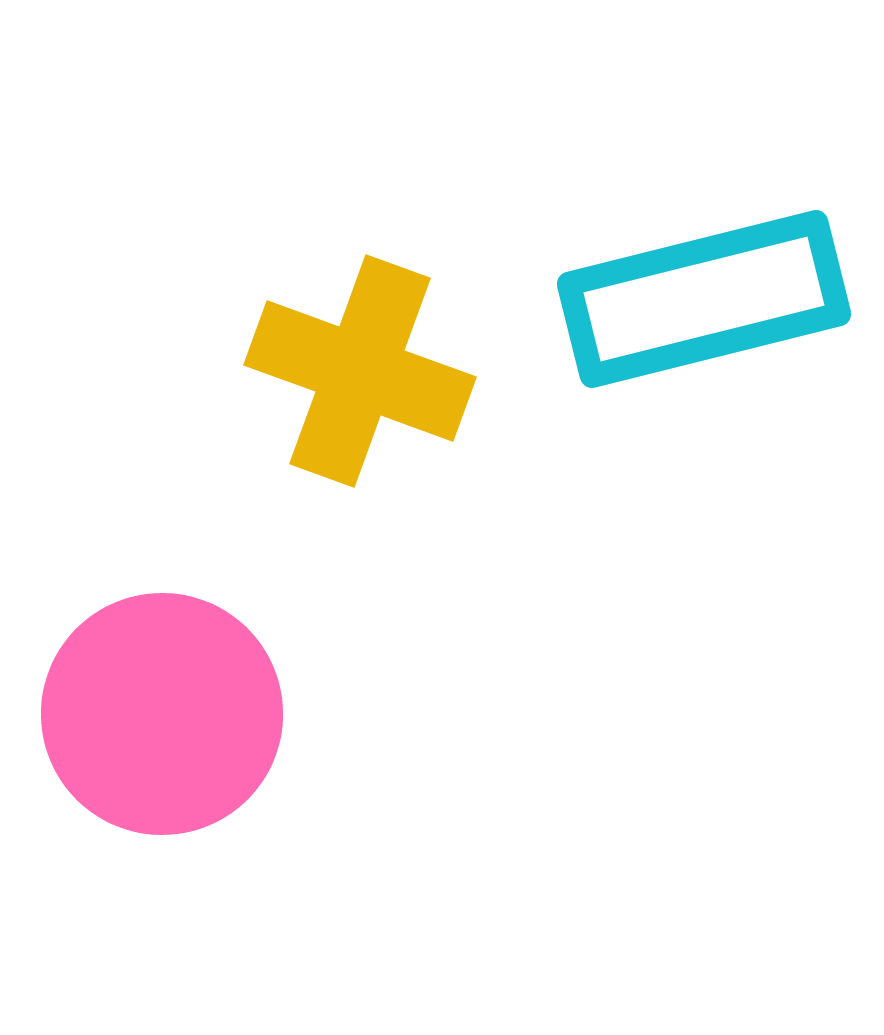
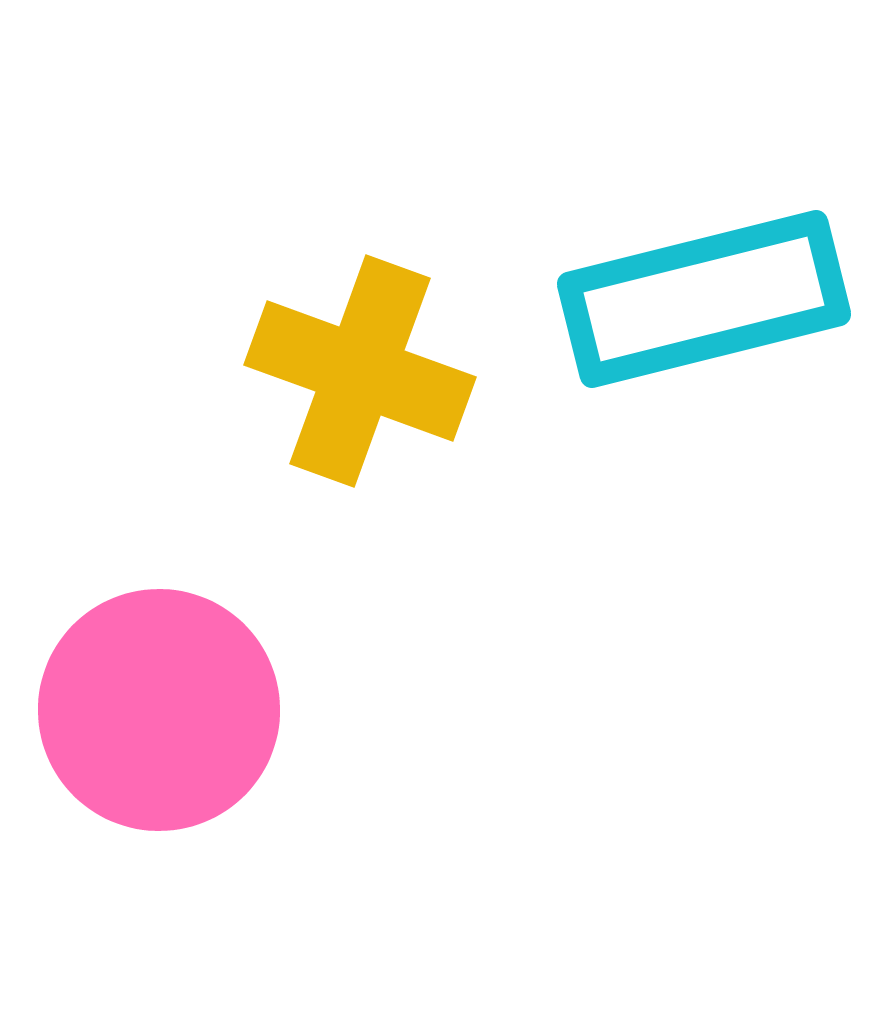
pink circle: moved 3 px left, 4 px up
